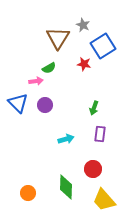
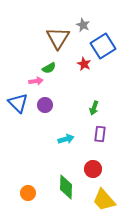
red star: rotated 16 degrees clockwise
